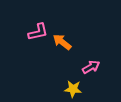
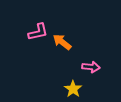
pink arrow: rotated 36 degrees clockwise
yellow star: rotated 30 degrees clockwise
